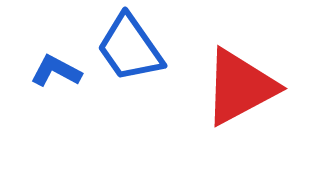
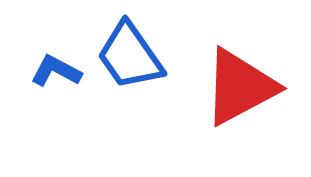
blue trapezoid: moved 8 px down
